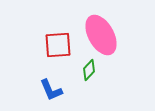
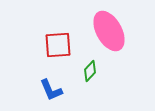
pink ellipse: moved 8 px right, 4 px up
green diamond: moved 1 px right, 1 px down
